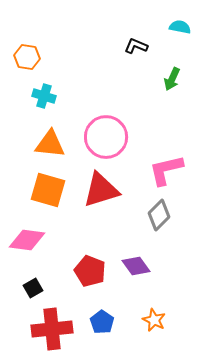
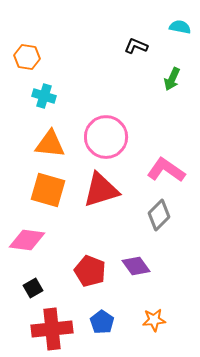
pink L-shape: rotated 48 degrees clockwise
orange star: rotated 30 degrees counterclockwise
